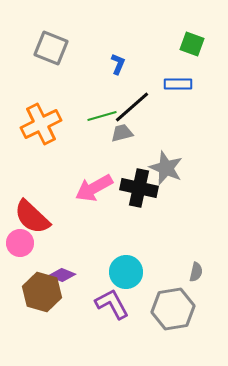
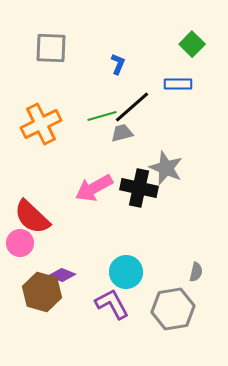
green square: rotated 25 degrees clockwise
gray square: rotated 20 degrees counterclockwise
